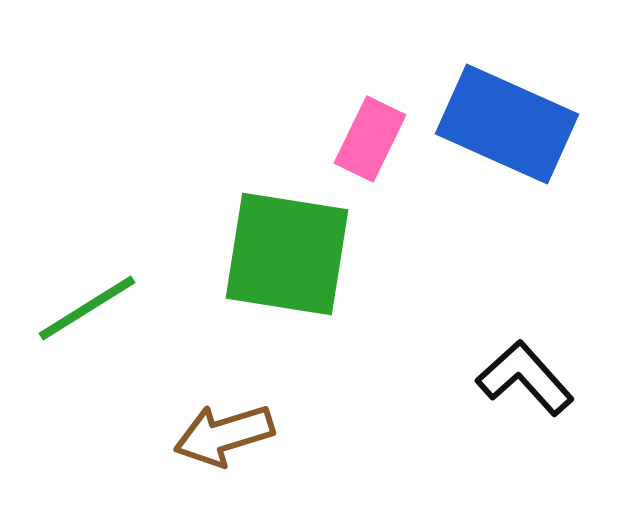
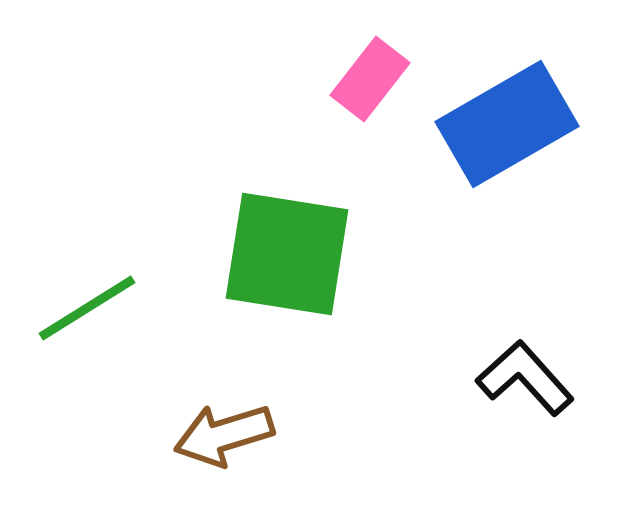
blue rectangle: rotated 54 degrees counterclockwise
pink rectangle: moved 60 px up; rotated 12 degrees clockwise
